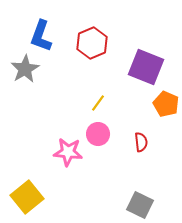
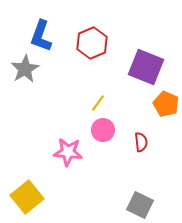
pink circle: moved 5 px right, 4 px up
